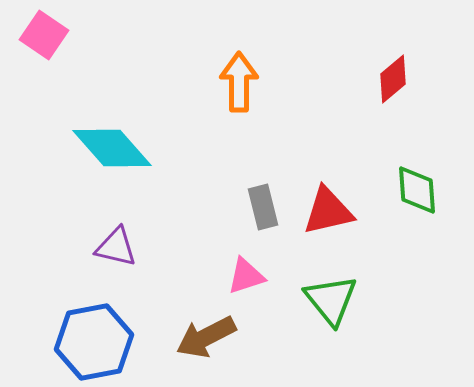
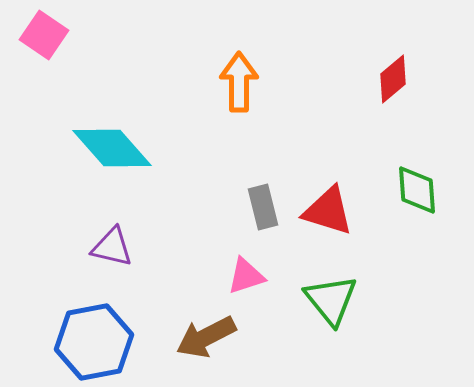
red triangle: rotated 30 degrees clockwise
purple triangle: moved 4 px left
